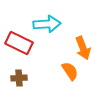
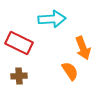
cyan arrow: moved 5 px right, 5 px up
brown cross: moved 2 px up
